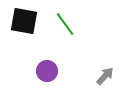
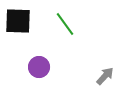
black square: moved 6 px left; rotated 8 degrees counterclockwise
purple circle: moved 8 px left, 4 px up
